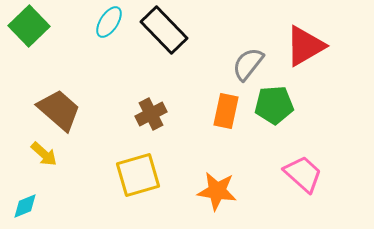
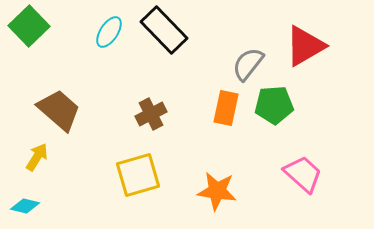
cyan ellipse: moved 10 px down
orange rectangle: moved 3 px up
yellow arrow: moved 7 px left, 3 px down; rotated 100 degrees counterclockwise
cyan diamond: rotated 36 degrees clockwise
